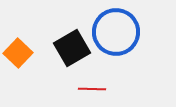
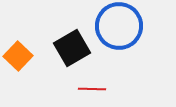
blue circle: moved 3 px right, 6 px up
orange square: moved 3 px down
